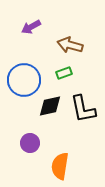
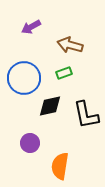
blue circle: moved 2 px up
black L-shape: moved 3 px right, 6 px down
